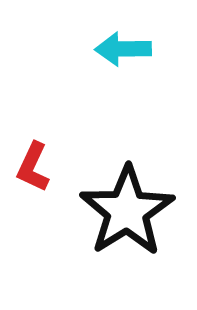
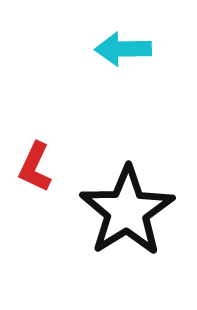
red L-shape: moved 2 px right
